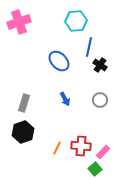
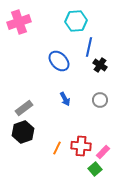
gray rectangle: moved 5 px down; rotated 36 degrees clockwise
